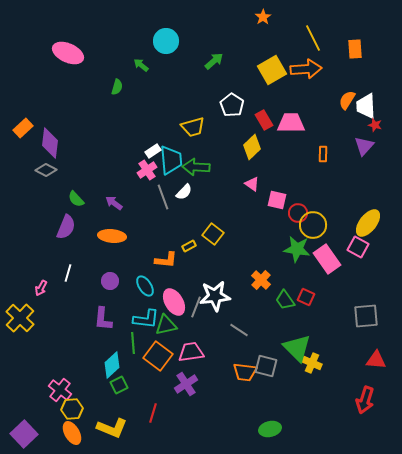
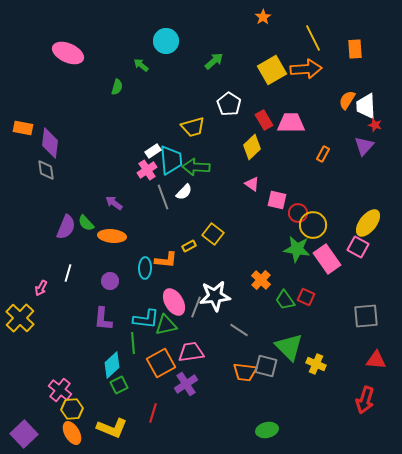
white pentagon at (232, 105): moved 3 px left, 1 px up
orange rectangle at (23, 128): rotated 54 degrees clockwise
orange rectangle at (323, 154): rotated 28 degrees clockwise
gray diamond at (46, 170): rotated 55 degrees clockwise
green semicircle at (76, 199): moved 10 px right, 24 px down
cyan ellipse at (145, 286): moved 18 px up; rotated 35 degrees clockwise
green triangle at (297, 348): moved 8 px left, 1 px up
orange square at (158, 356): moved 3 px right, 7 px down; rotated 24 degrees clockwise
yellow cross at (312, 363): moved 4 px right, 1 px down
green ellipse at (270, 429): moved 3 px left, 1 px down
